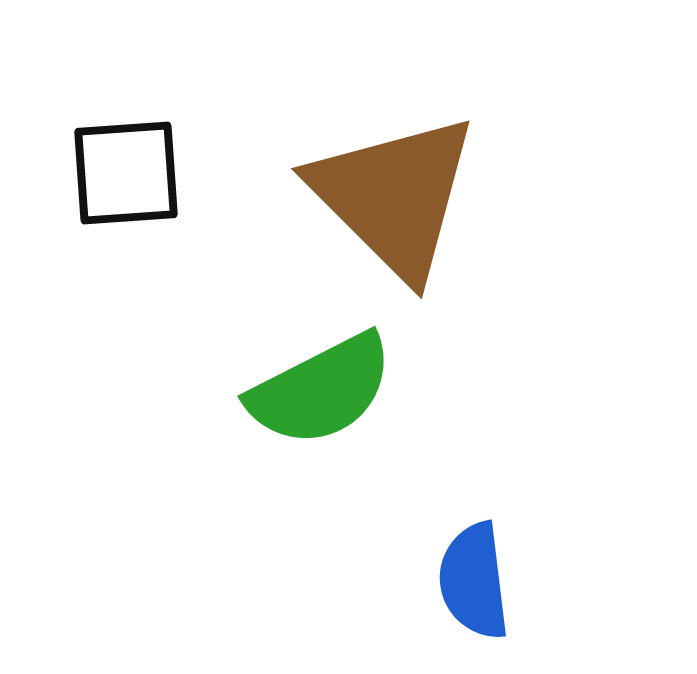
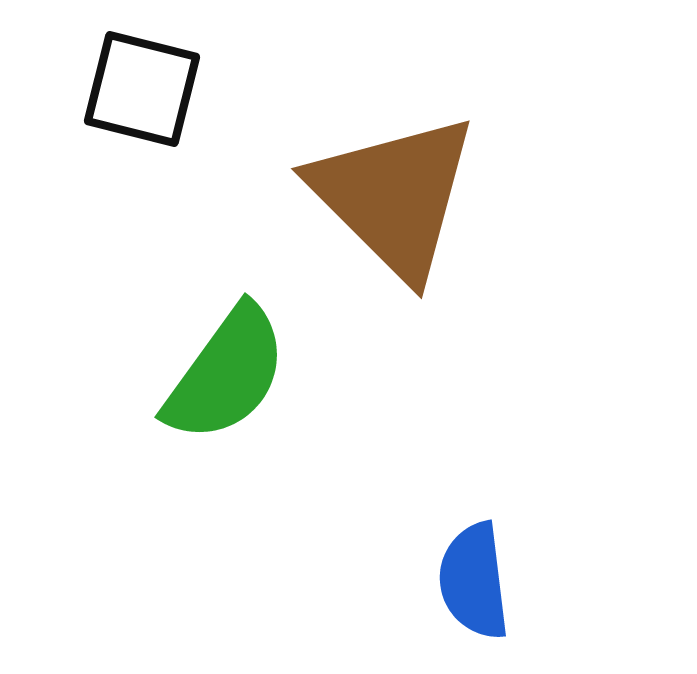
black square: moved 16 px right, 84 px up; rotated 18 degrees clockwise
green semicircle: moved 95 px left, 16 px up; rotated 27 degrees counterclockwise
